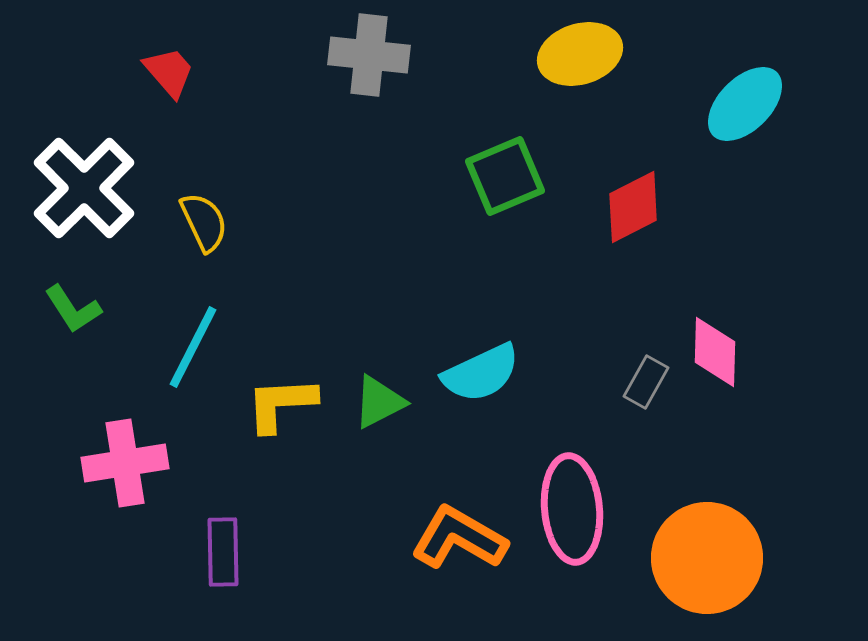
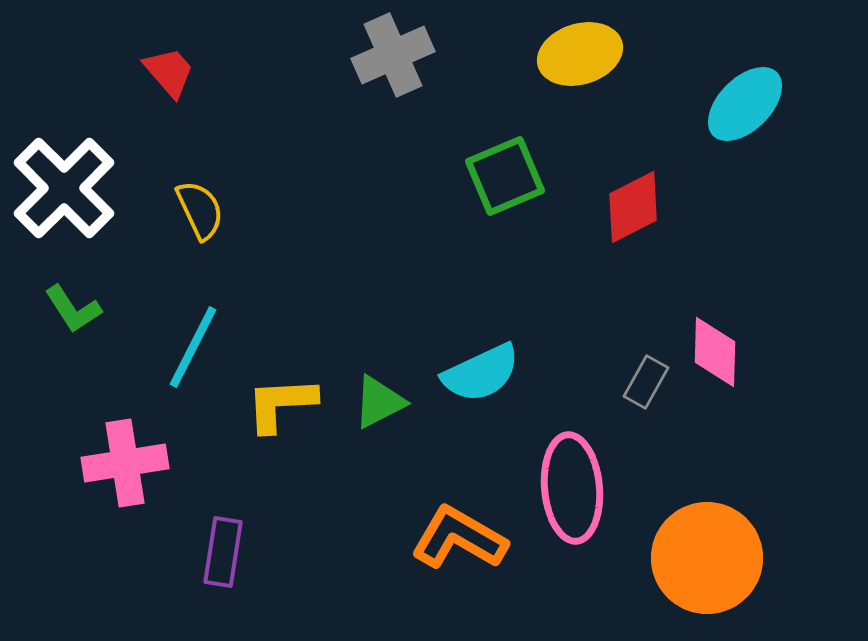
gray cross: moved 24 px right; rotated 30 degrees counterclockwise
white cross: moved 20 px left
yellow semicircle: moved 4 px left, 12 px up
pink ellipse: moved 21 px up
purple rectangle: rotated 10 degrees clockwise
